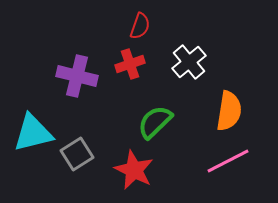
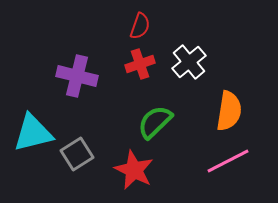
red cross: moved 10 px right
